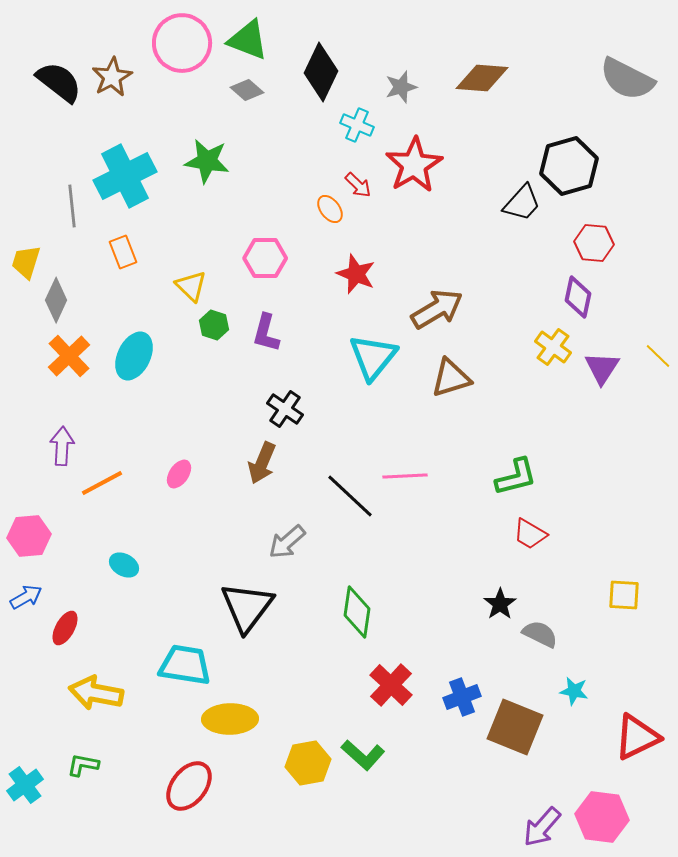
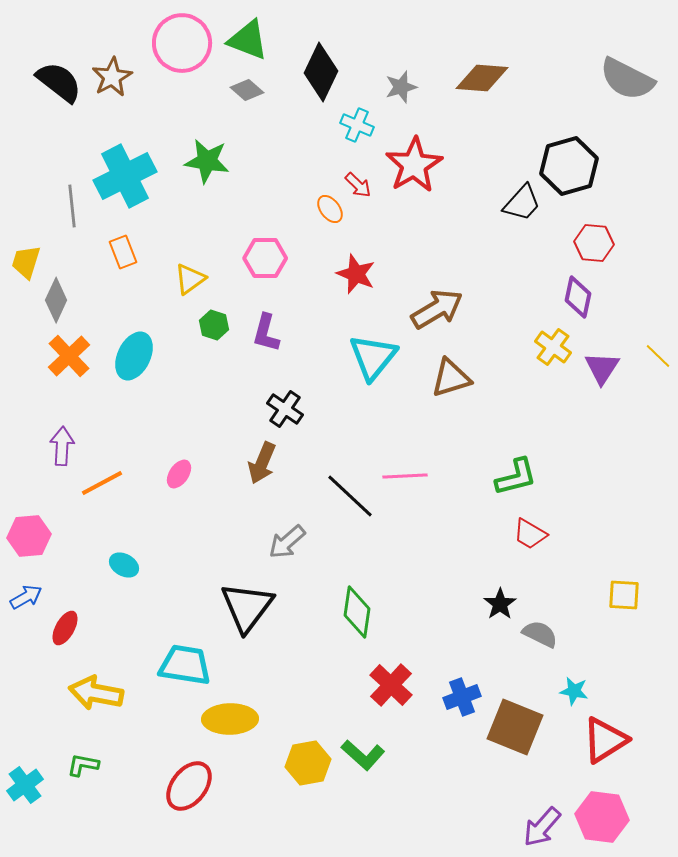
yellow triangle at (191, 286): moved 1 px left, 7 px up; rotated 40 degrees clockwise
red triangle at (637, 737): moved 32 px left, 3 px down; rotated 6 degrees counterclockwise
